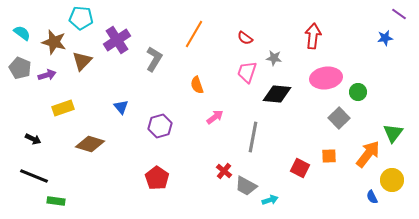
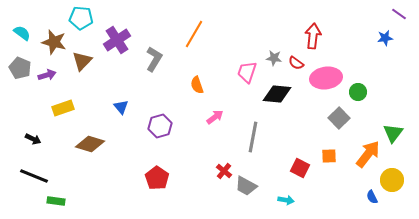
red semicircle: moved 51 px right, 25 px down
cyan arrow: moved 16 px right; rotated 28 degrees clockwise
